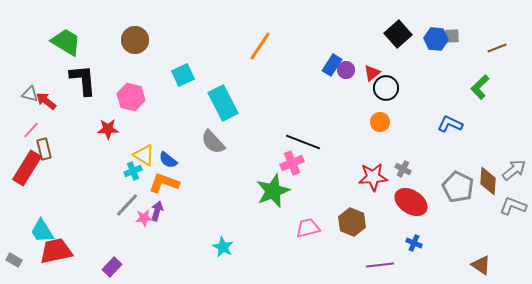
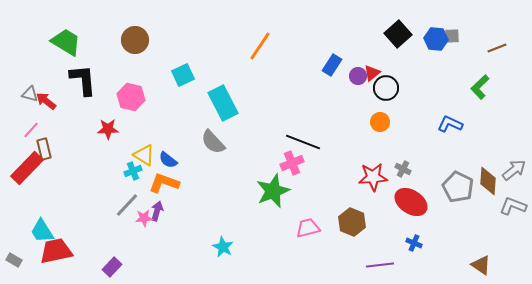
purple circle at (346, 70): moved 12 px right, 6 px down
red rectangle at (27, 168): rotated 12 degrees clockwise
